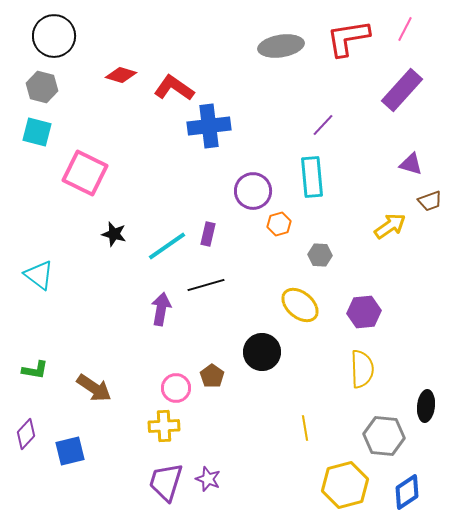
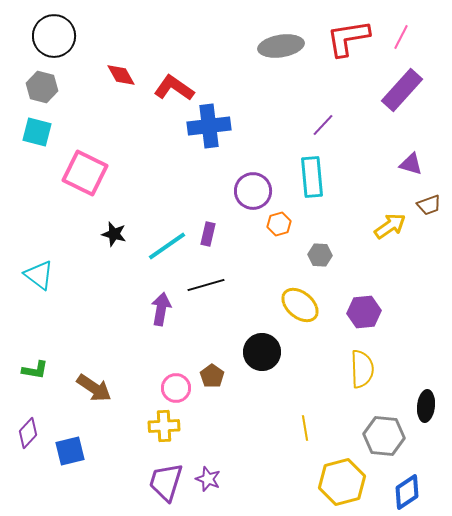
pink line at (405, 29): moved 4 px left, 8 px down
red diamond at (121, 75): rotated 44 degrees clockwise
brown trapezoid at (430, 201): moved 1 px left, 4 px down
purple diamond at (26, 434): moved 2 px right, 1 px up
yellow hexagon at (345, 485): moved 3 px left, 3 px up
